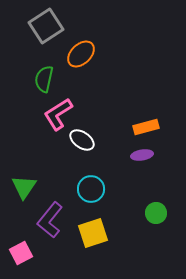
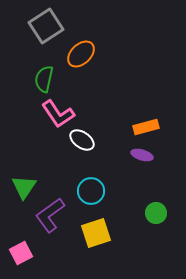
pink L-shape: rotated 92 degrees counterclockwise
purple ellipse: rotated 25 degrees clockwise
cyan circle: moved 2 px down
purple L-shape: moved 5 px up; rotated 15 degrees clockwise
yellow square: moved 3 px right
